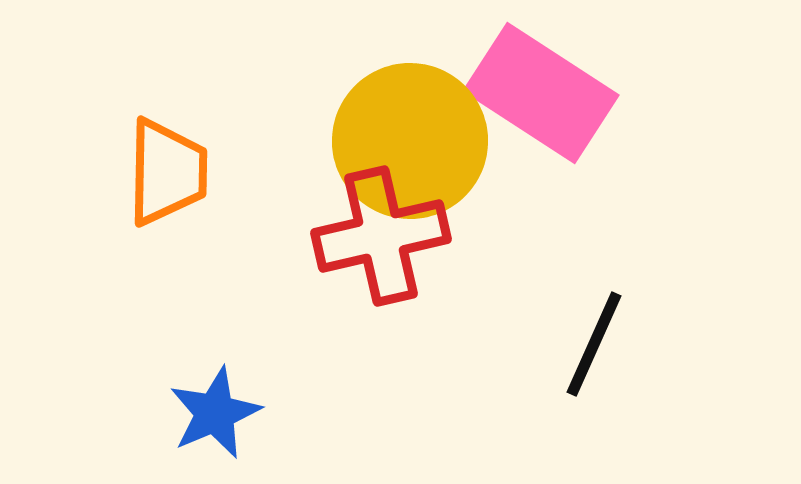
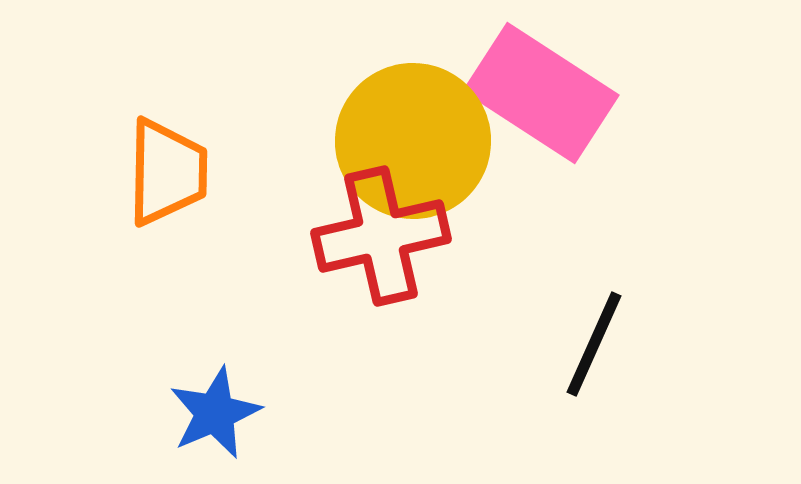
yellow circle: moved 3 px right
